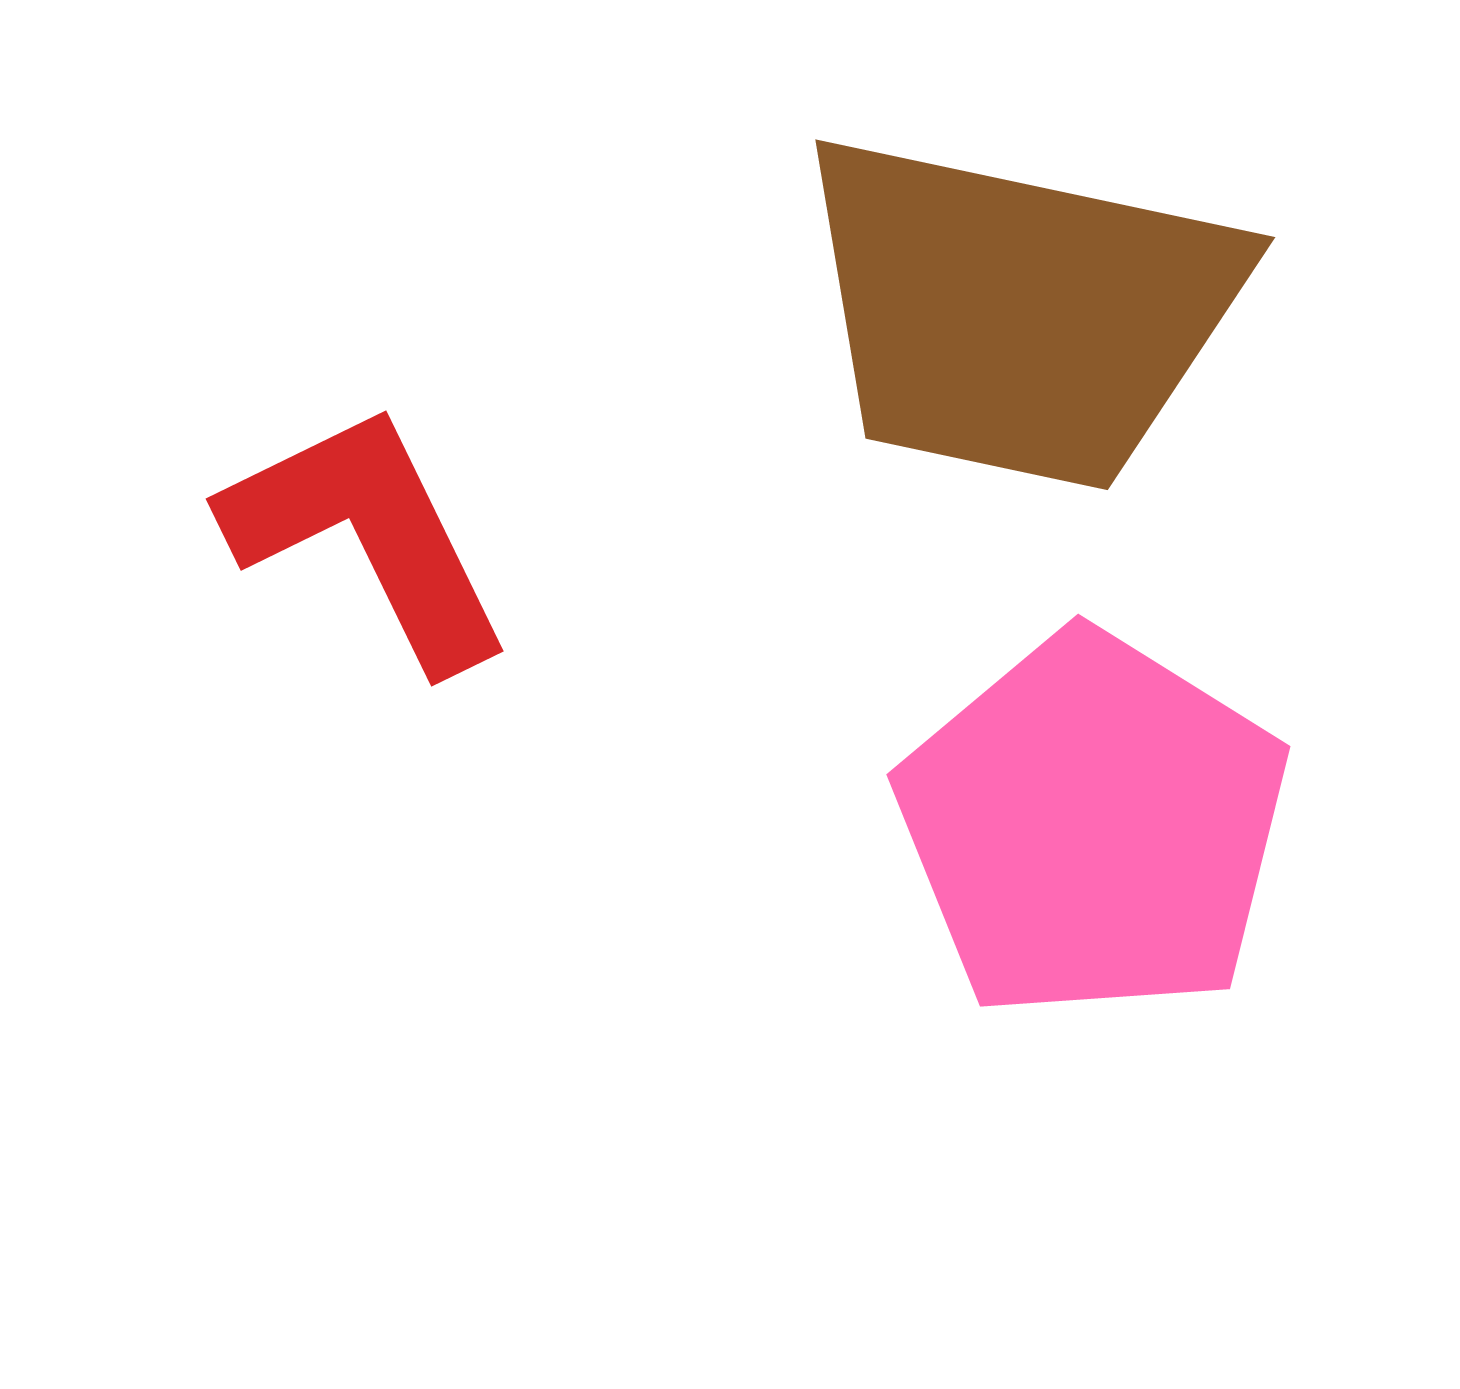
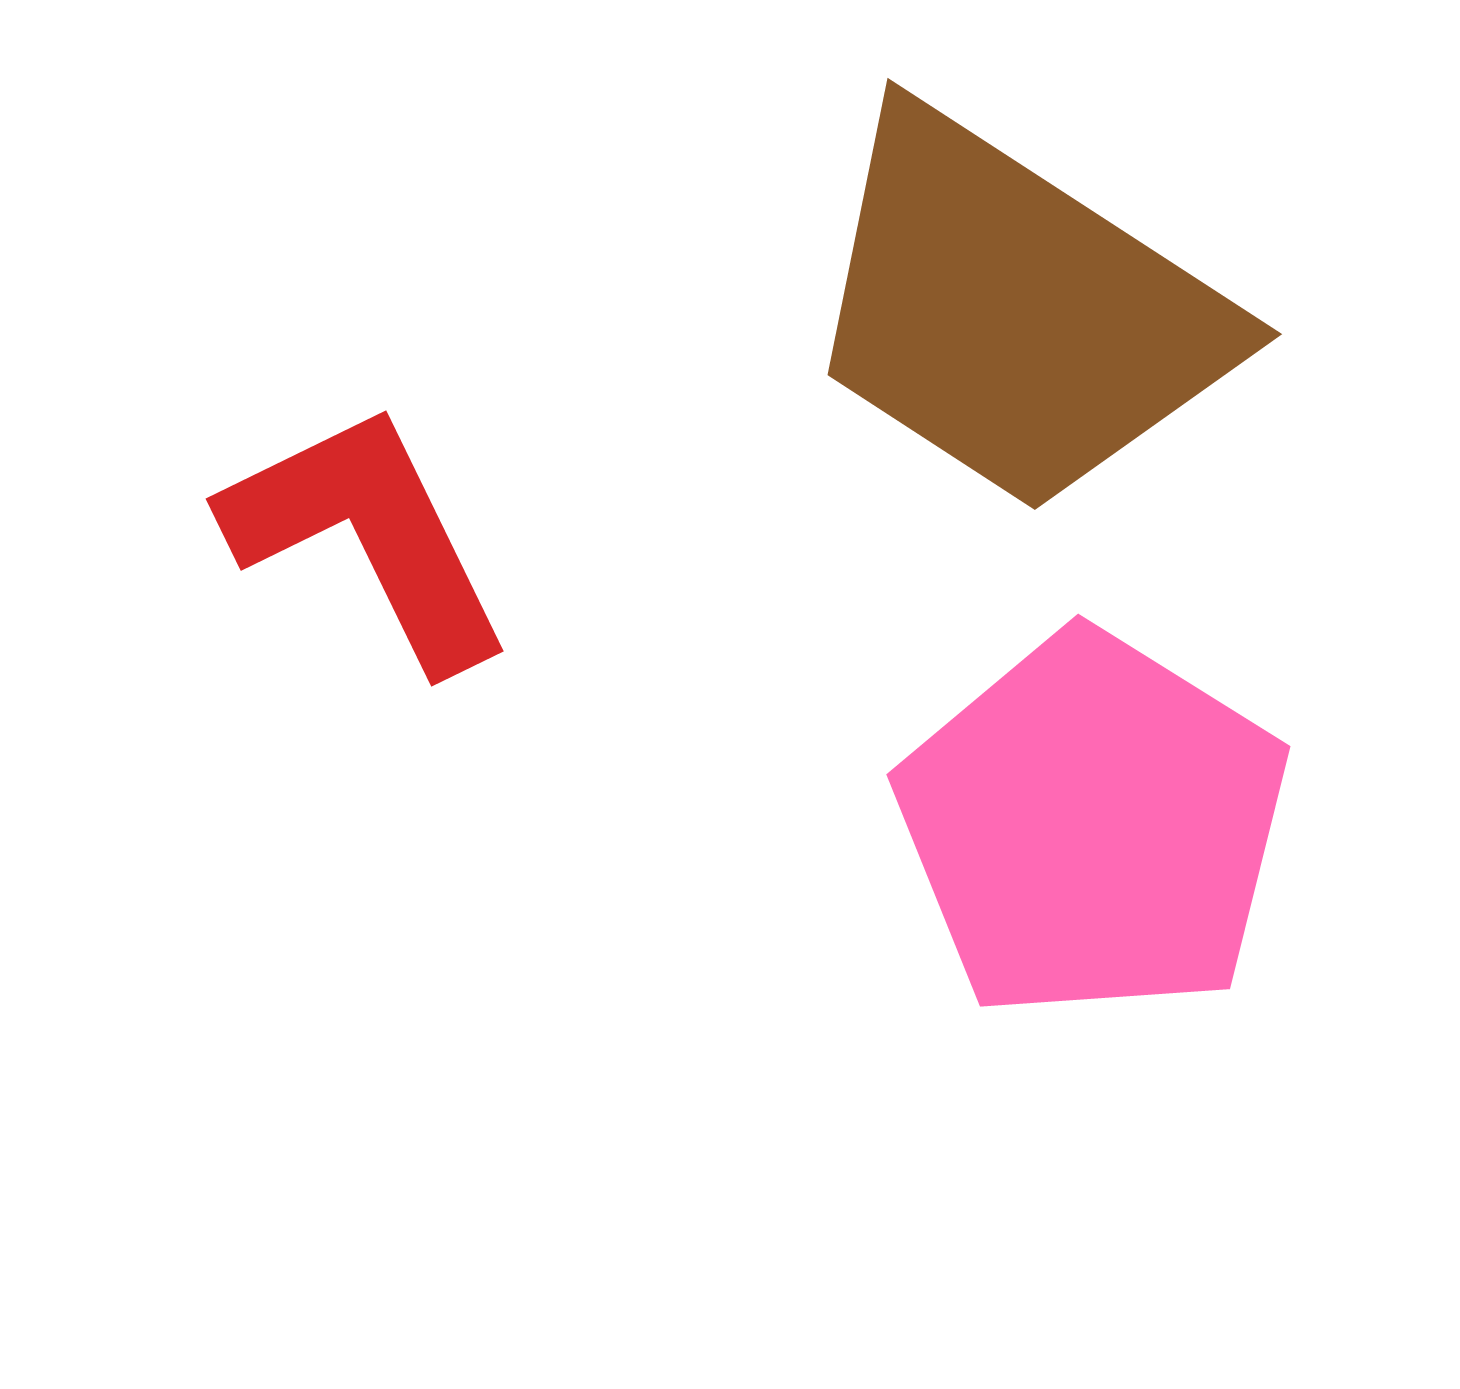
brown trapezoid: moved 3 px left; rotated 21 degrees clockwise
